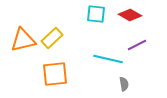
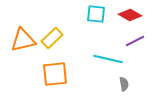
purple line: moved 2 px left, 4 px up
